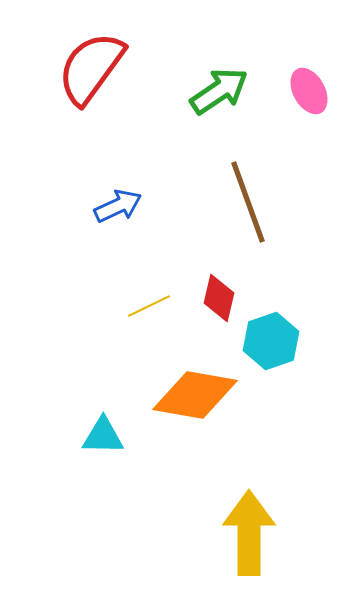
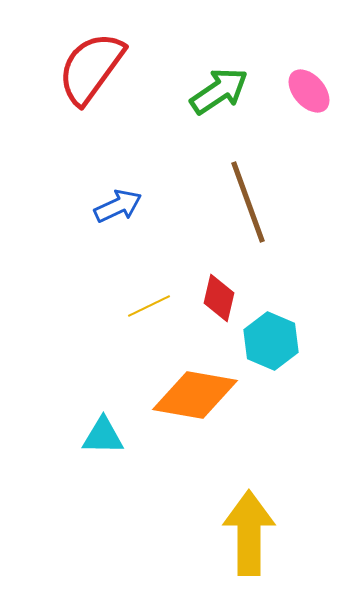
pink ellipse: rotated 12 degrees counterclockwise
cyan hexagon: rotated 18 degrees counterclockwise
